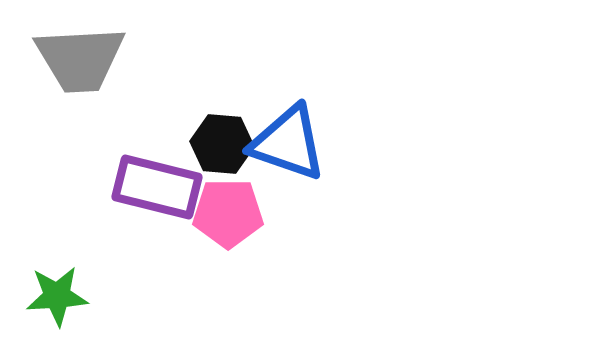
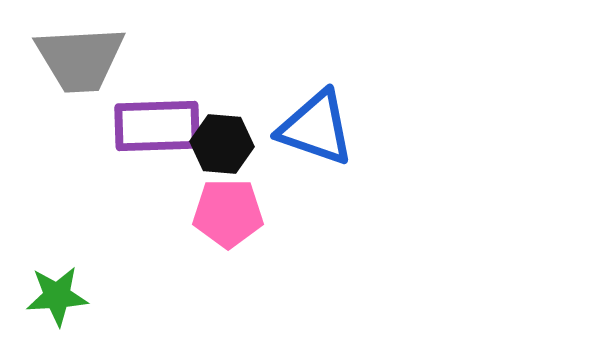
blue triangle: moved 28 px right, 15 px up
purple rectangle: moved 61 px up; rotated 16 degrees counterclockwise
